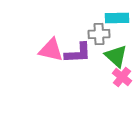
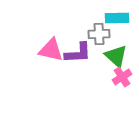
pink cross: rotated 18 degrees clockwise
